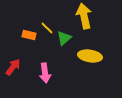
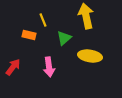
yellow arrow: moved 2 px right
yellow line: moved 4 px left, 8 px up; rotated 24 degrees clockwise
pink arrow: moved 4 px right, 6 px up
